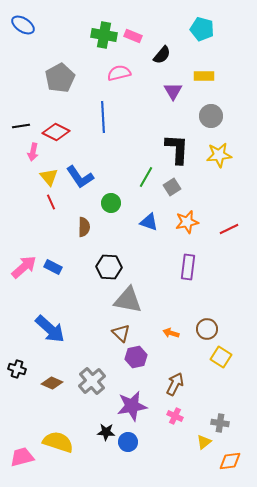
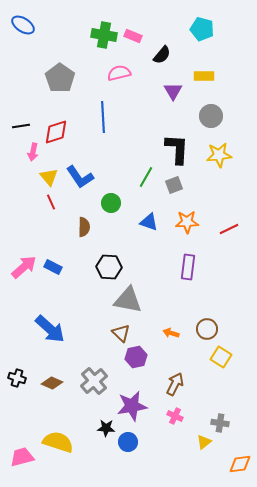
gray pentagon at (60, 78): rotated 8 degrees counterclockwise
red diamond at (56, 132): rotated 44 degrees counterclockwise
gray square at (172, 187): moved 2 px right, 2 px up; rotated 12 degrees clockwise
orange star at (187, 222): rotated 10 degrees clockwise
black cross at (17, 369): moved 9 px down
gray cross at (92, 381): moved 2 px right
black star at (106, 432): moved 4 px up
orange diamond at (230, 461): moved 10 px right, 3 px down
